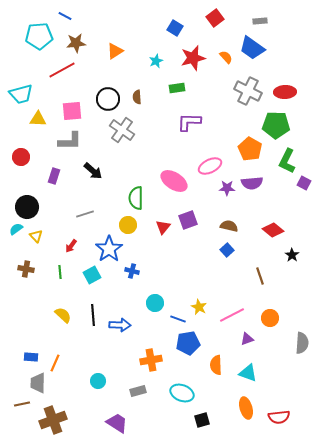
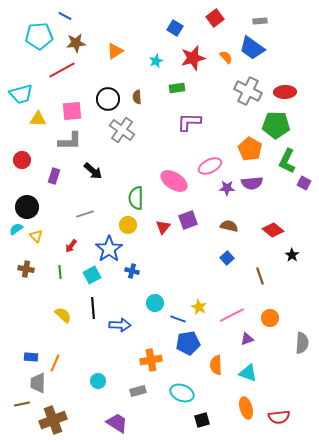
red circle at (21, 157): moved 1 px right, 3 px down
blue square at (227, 250): moved 8 px down
black line at (93, 315): moved 7 px up
